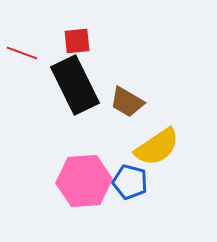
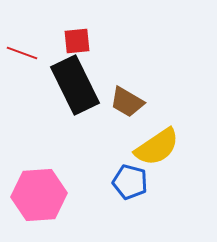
pink hexagon: moved 45 px left, 14 px down
